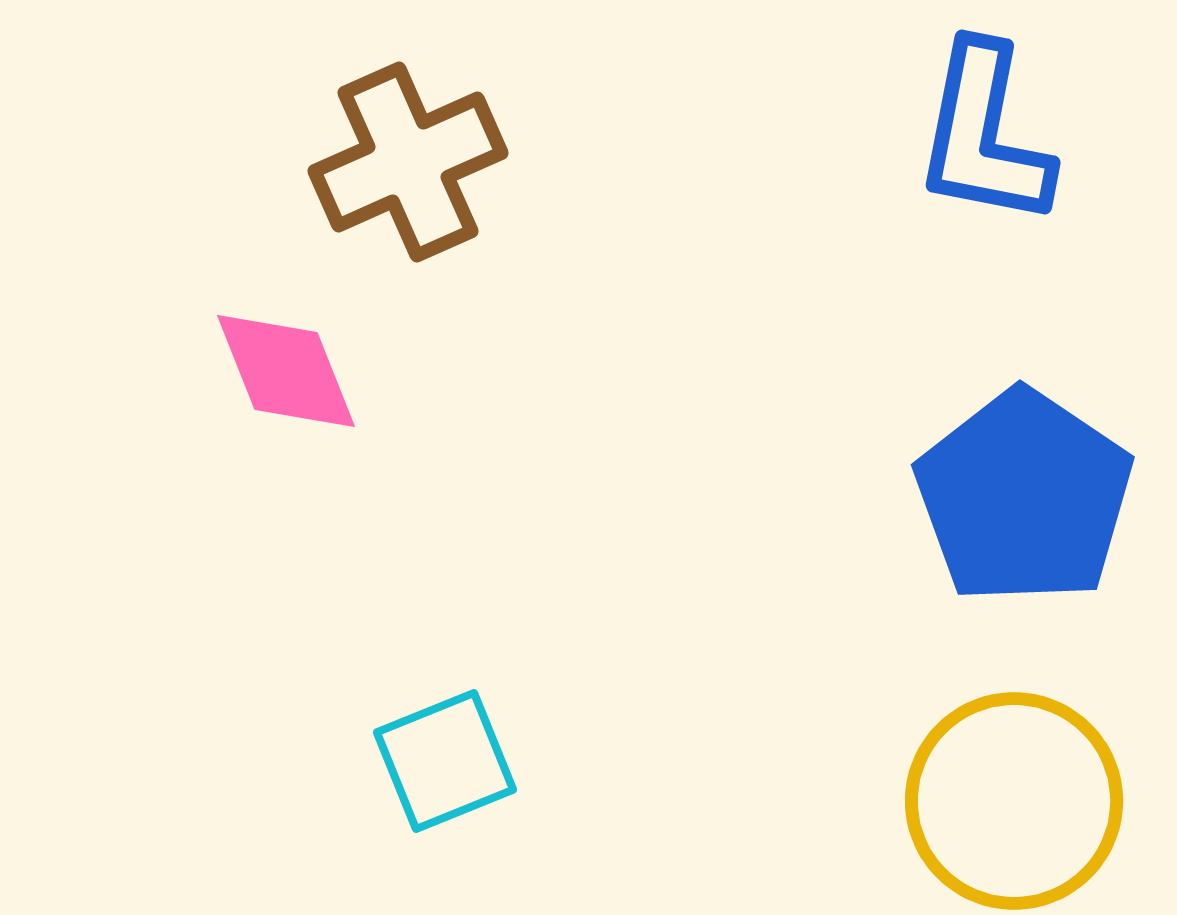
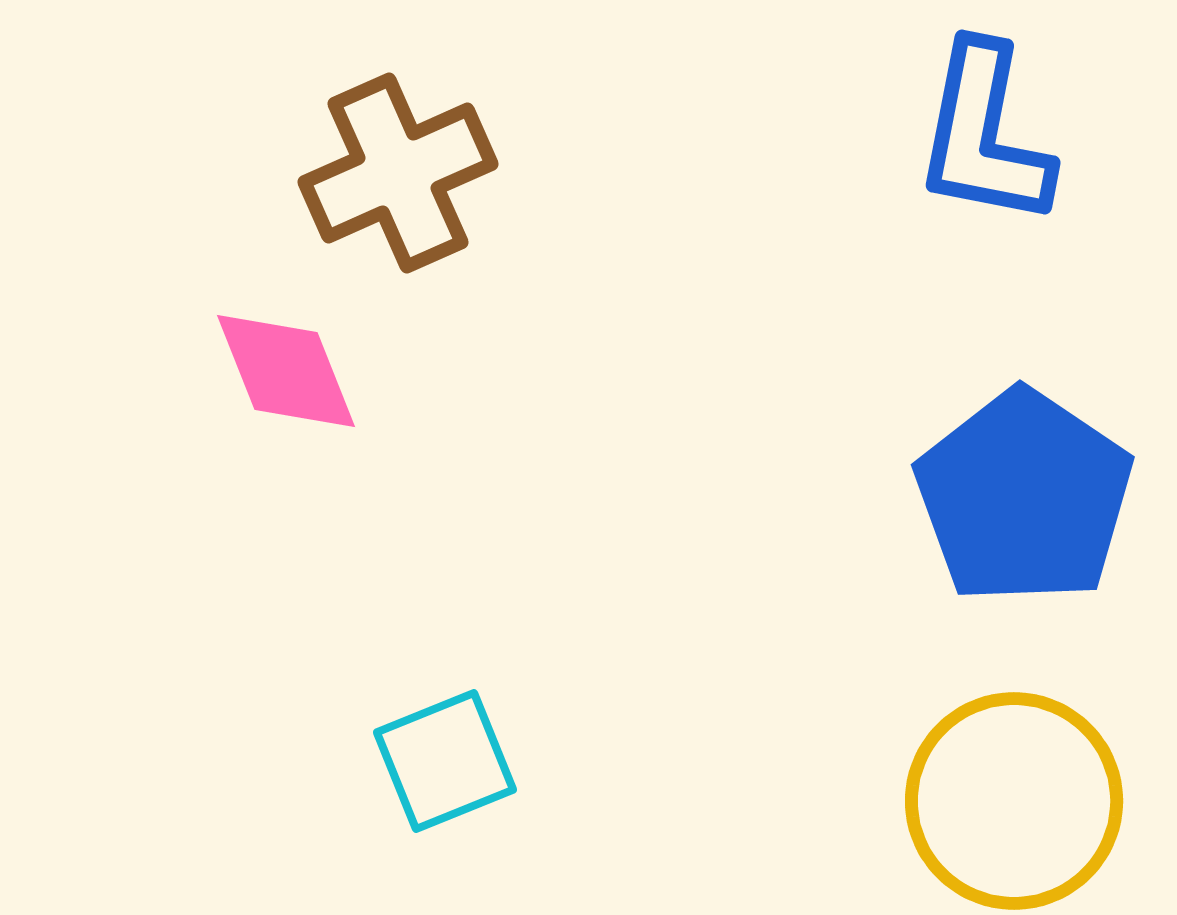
brown cross: moved 10 px left, 11 px down
